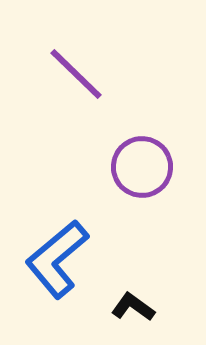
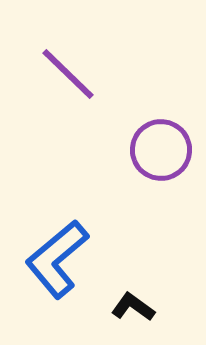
purple line: moved 8 px left
purple circle: moved 19 px right, 17 px up
